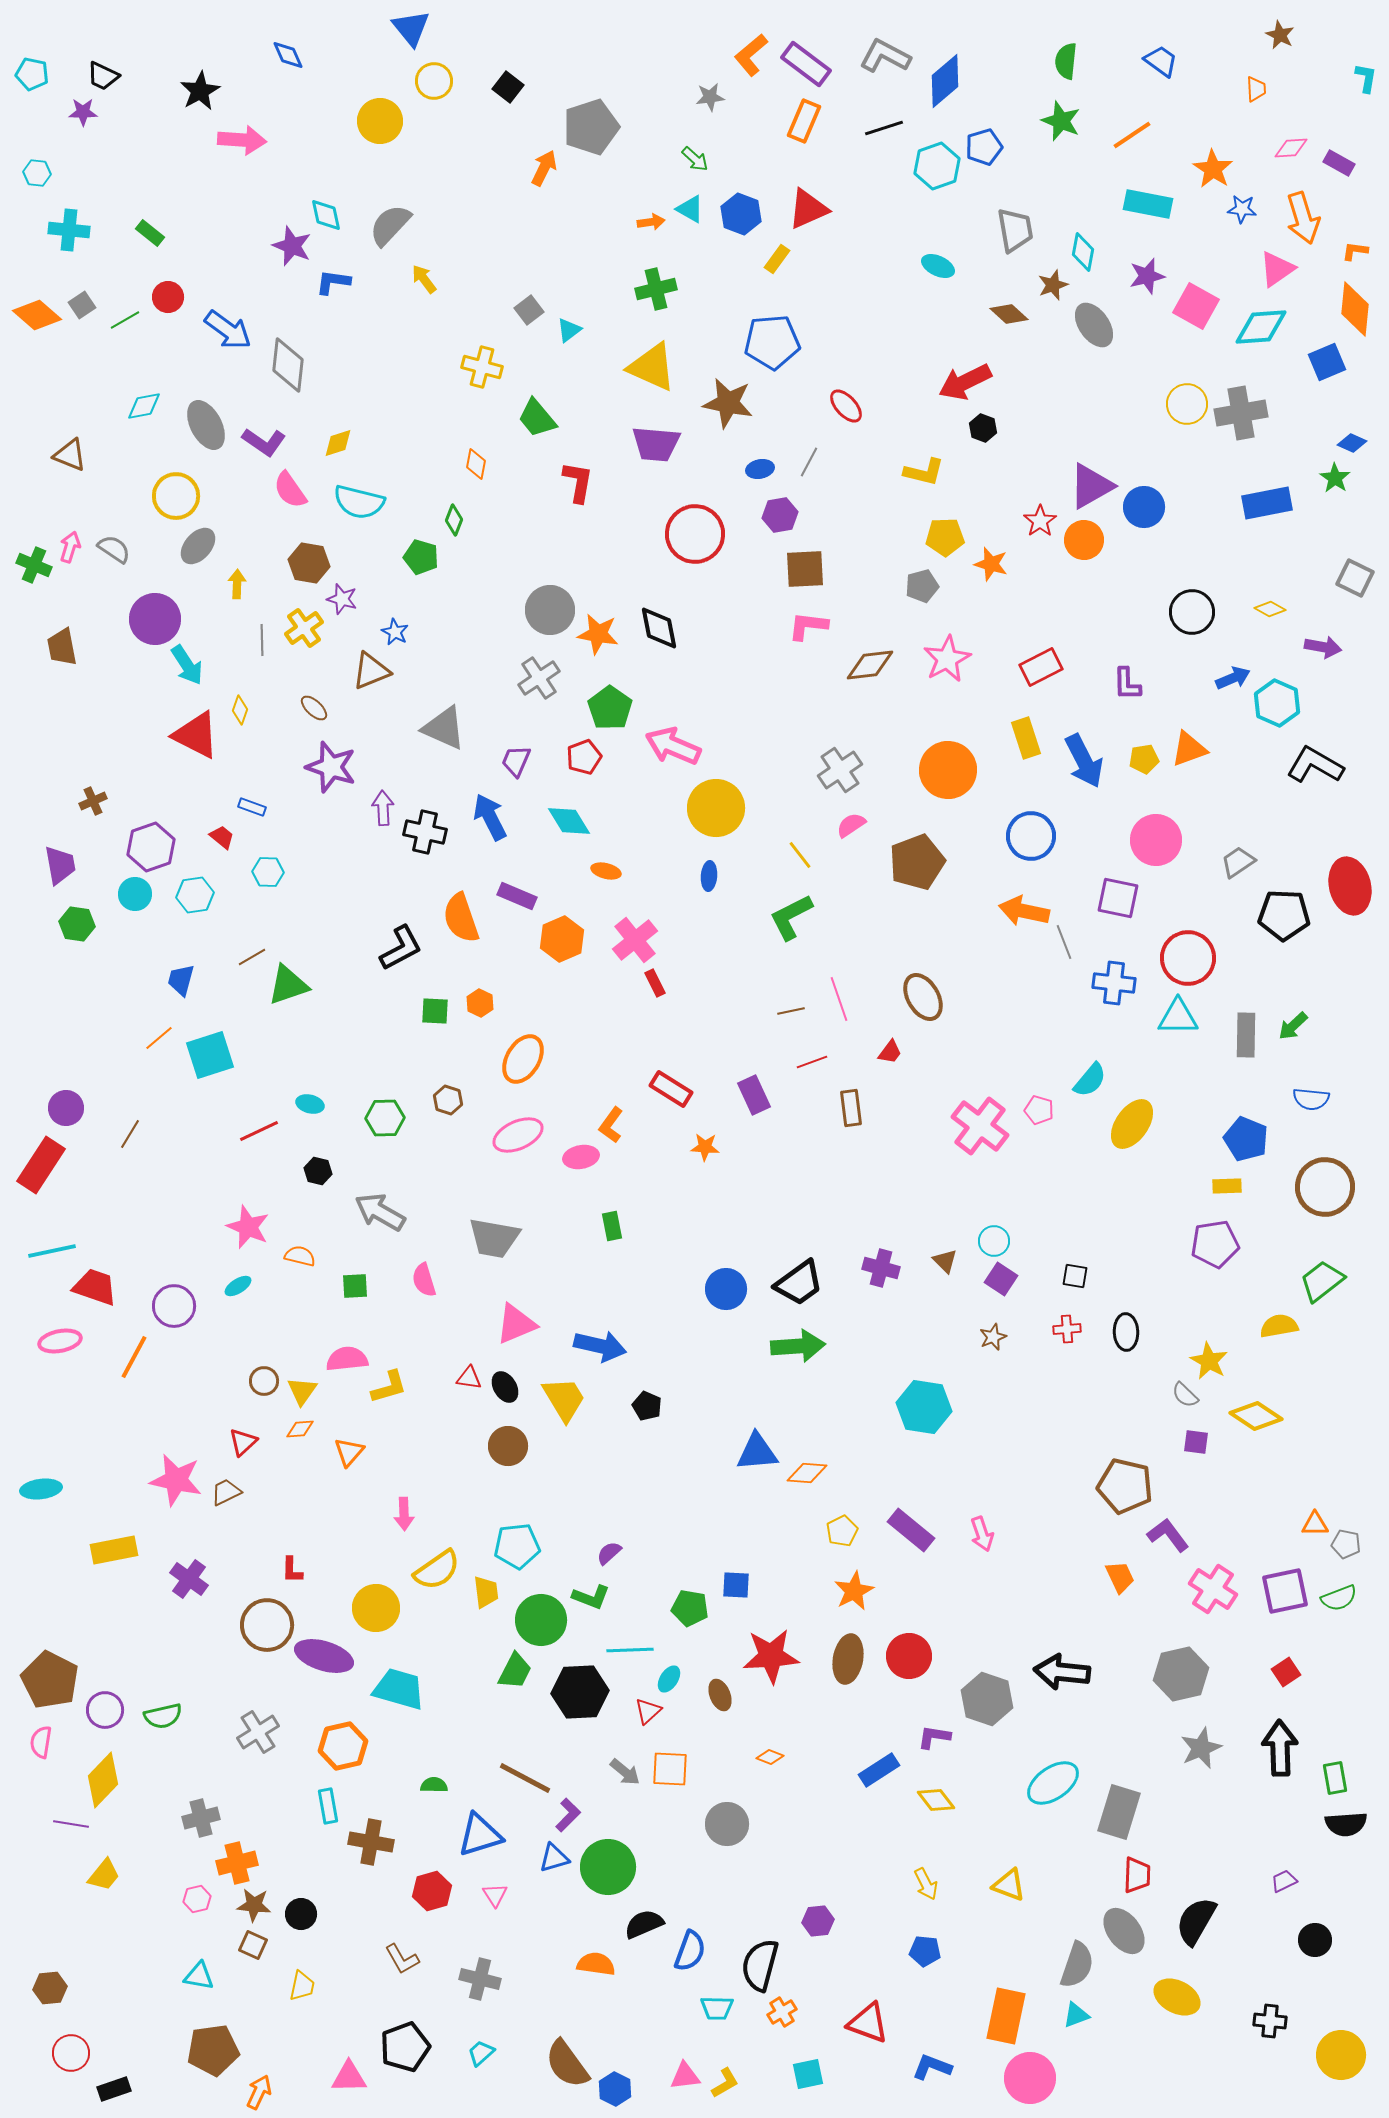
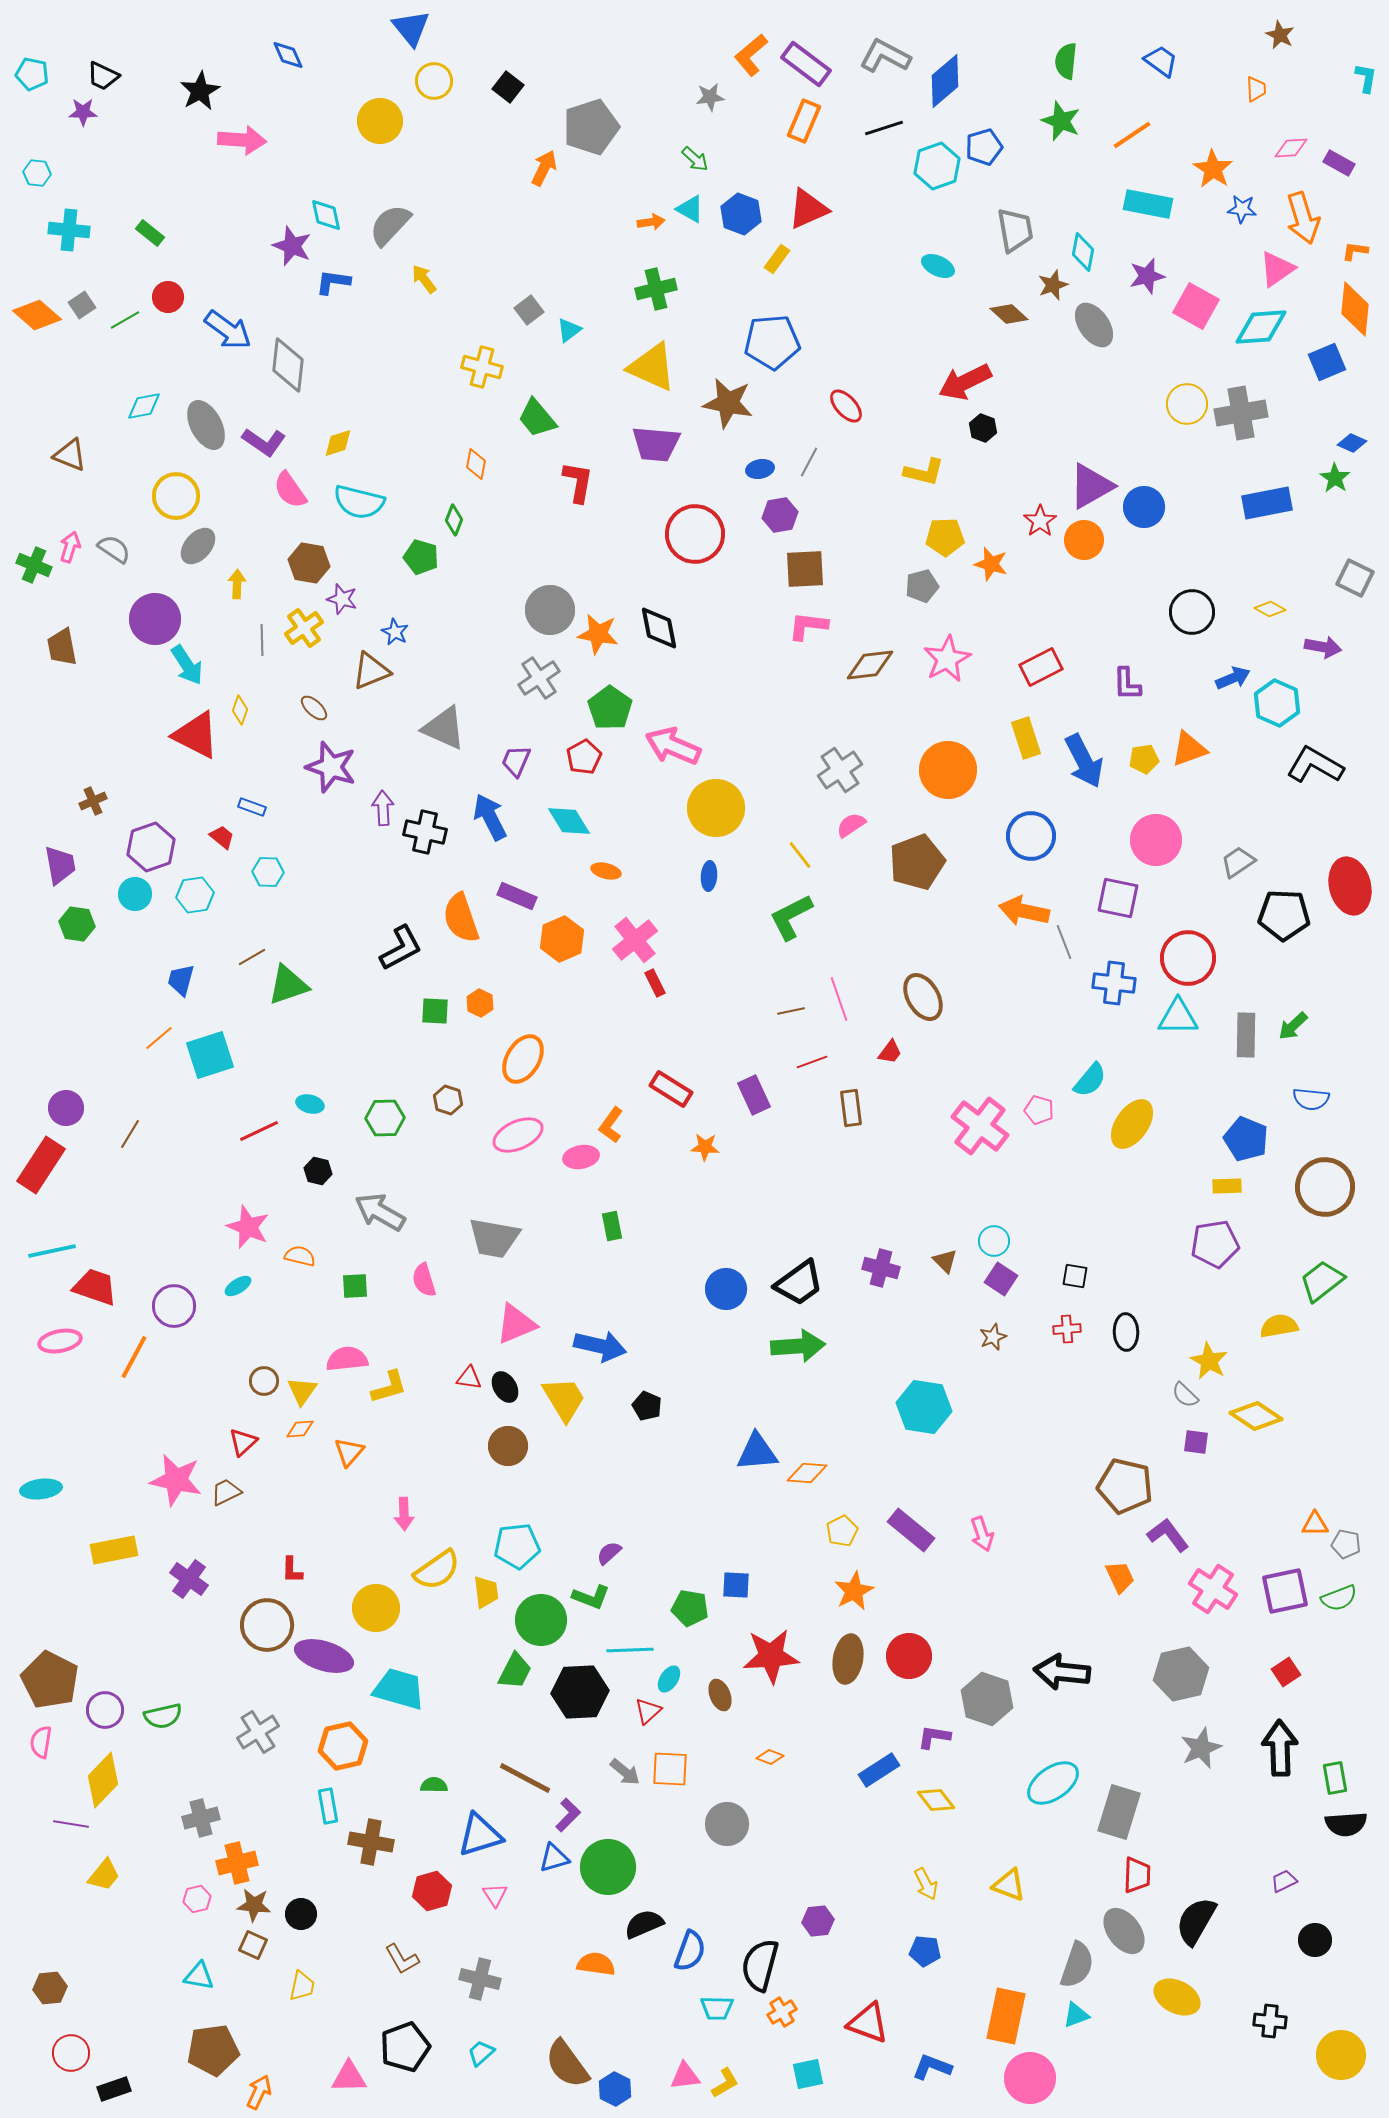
red pentagon at (584, 757): rotated 8 degrees counterclockwise
